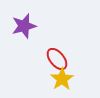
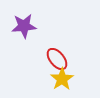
purple star: rotated 10 degrees clockwise
